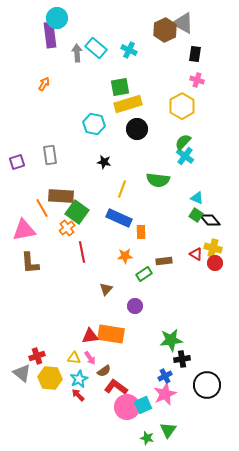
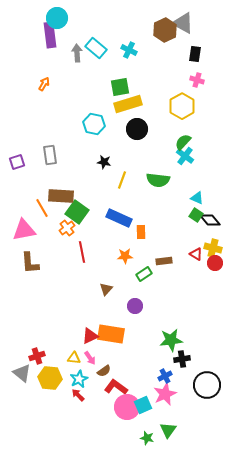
yellow line at (122, 189): moved 9 px up
red triangle at (90, 336): rotated 18 degrees counterclockwise
